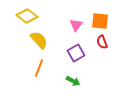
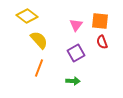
green arrow: rotated 24 degrees counterclockwise
